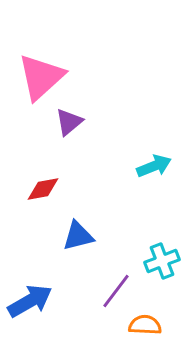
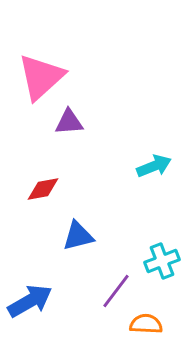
purple triangle: rotated 36 degrees clockwise
orange semicircle: moved 1 px right, 1 px up
